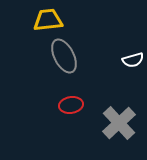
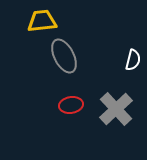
yellow trapezoid: moved 6 px left, 1 px down
white semicircle: rotated 60 degrees counterclockwise
gray cross: moved 3 px left, 14 px up
